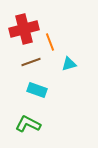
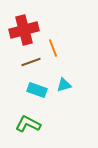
red cross: moved 1 px down
orange line: moved 3 px right, 6 px down
cyan triangle: moved 5 px left, 21 px down
